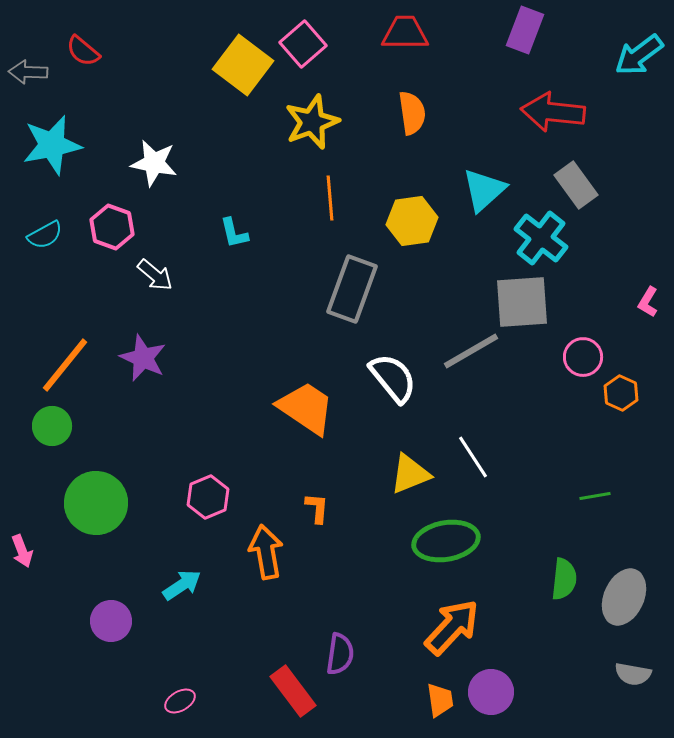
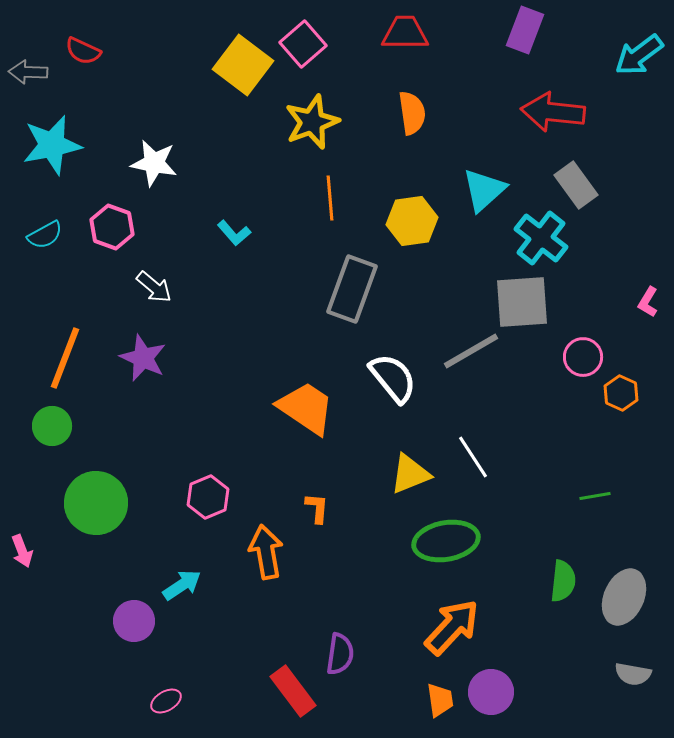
red semicircle at (83, 51): rotated 15 degrees counterclockwise
cyan L-shape at (234, 233): rotated 28 degrees counterclockwise
white arrow at (155, 275): moved 1 px left, 12 px down
orange line at (65, 365): moved 7 px up; rotated 18 degrees counterclockwise
green semicircle at (564, 579): moved 1 px left, 2 px down
purple circle at (111, 621): moved 23 px right
pink ellipse at (180, 701): moved 14 px left
